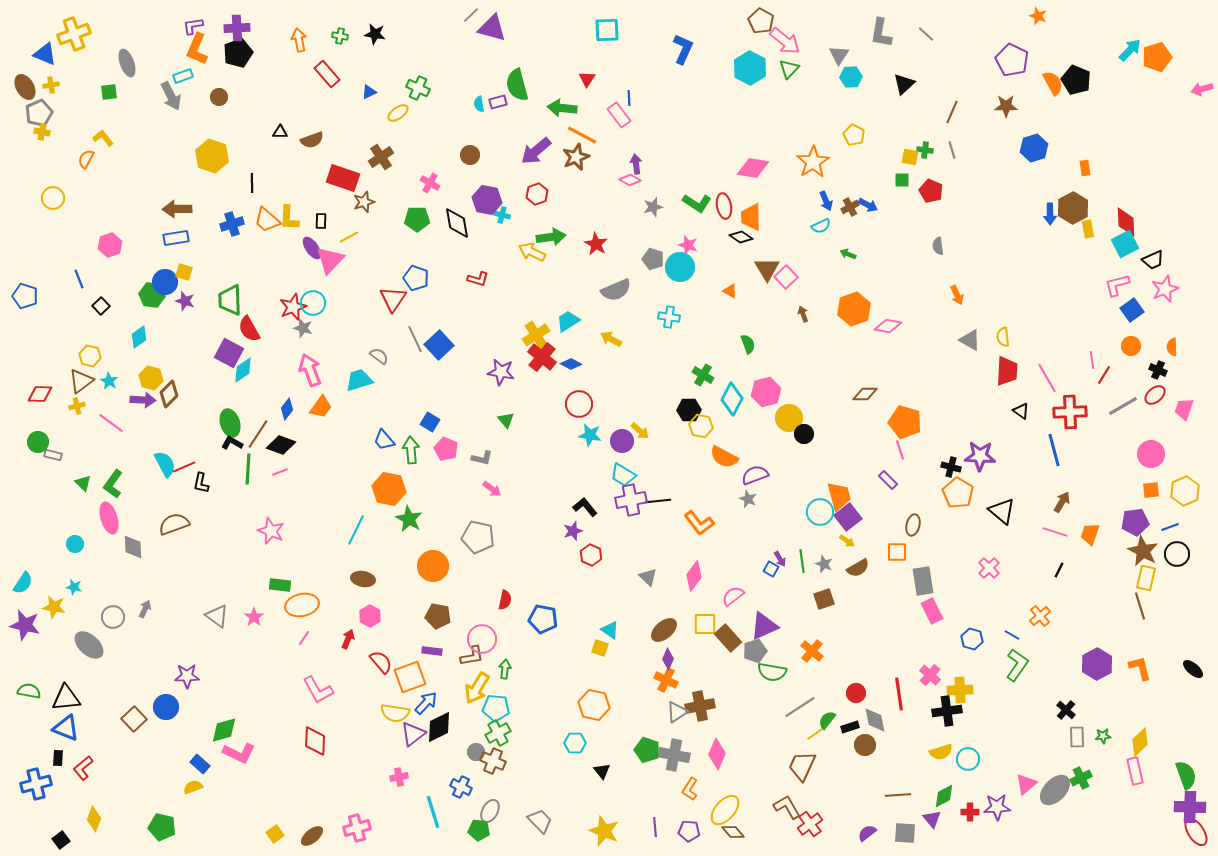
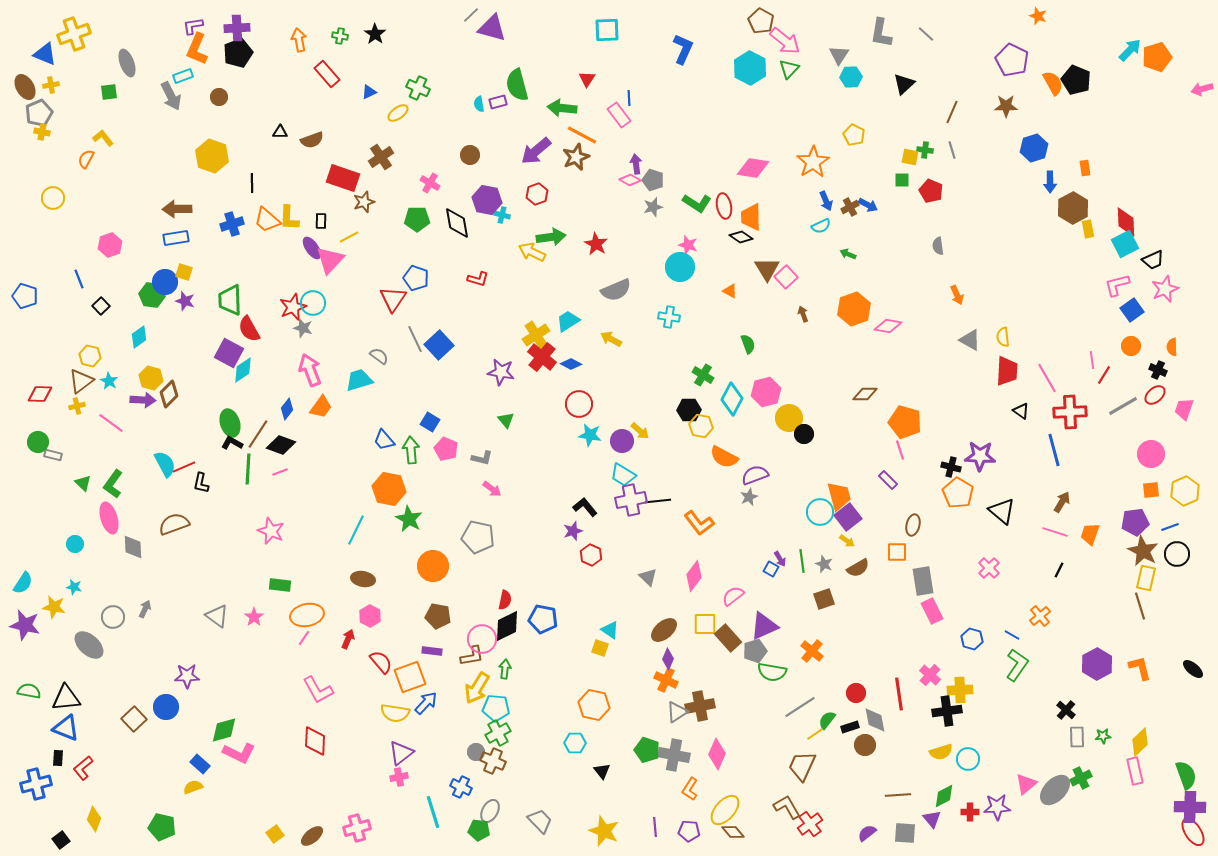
black star at (375, 34): rotated 25 degrees clockwise
blue arrow at (1050, 214): moved 32 px up
gray pentagon at (653, 259): moved 79 px up
gray star at (748, 499): moved 1 px right, 2 px up; rotated 24 degrees clockwise
orange ellipse at (302, 605): moved 5 px right, 10 px down
black diamond at (439, 727): moved 68 px right, 101 px up
purple triangle at (413, 734): moved 12 px left, 19 px down
red ellipse at (1196, 832): moved 3 px left
